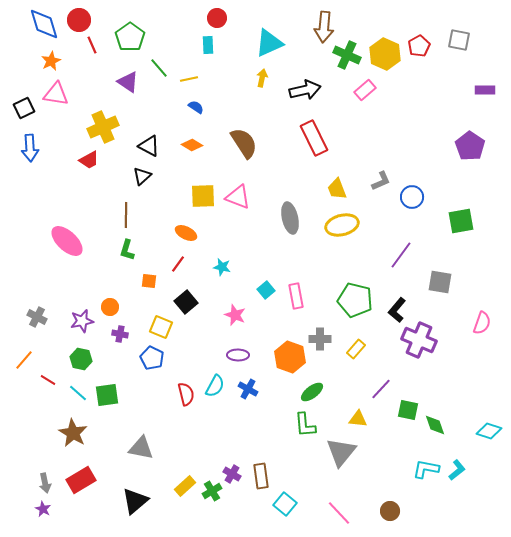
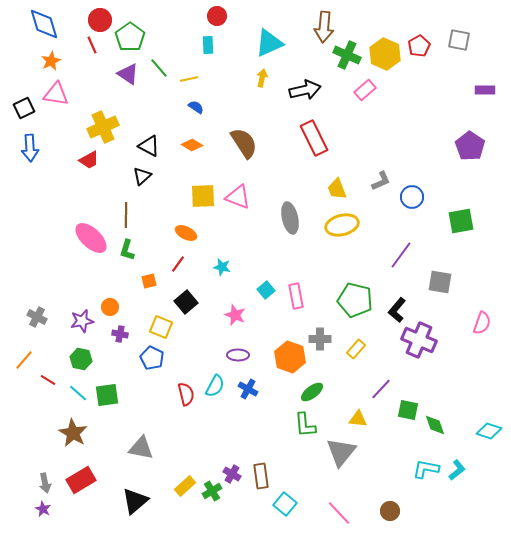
red circle at (217, 18): moved 2 px up
red circle at (79, 20): moved 21 px right
purple triangle at (128, 82): moved 8 px up
pink ellipse at (67, 241): moved 24 px right, 3 px up
orange square at (149, 281): rotated 21 degrees counterclockwise
